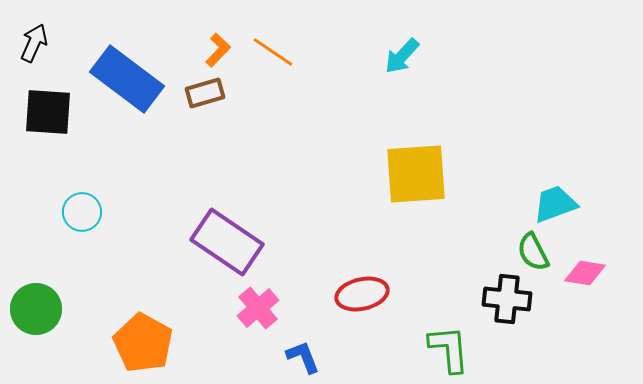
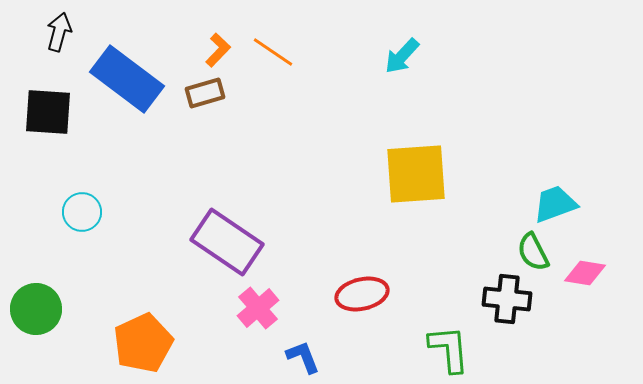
black arrow: moved 25 px right, 11 px up; rotated 9 degrees counterclockwise
orange pentagon: rotated 18 degrees clockwise
